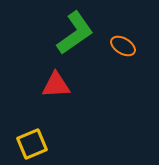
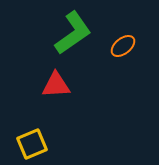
green L-shape: moved 2 px left
orange ellipse: rotated 70 degrees counterclockwise
